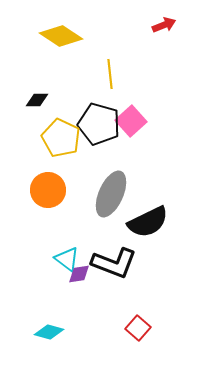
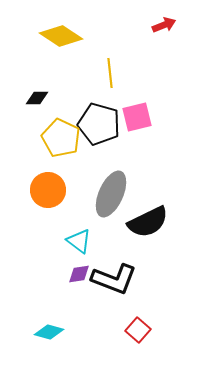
yellow line: moved 1 px up
black diamond: moved 2 px up
pink square: moved 6 px right, 4 px up; rotated 28 degrees clockwise
cyan triangle: moved 12 px right, 18 px up
black L-shape: moved 16 px down
red square: moved 2 px down
